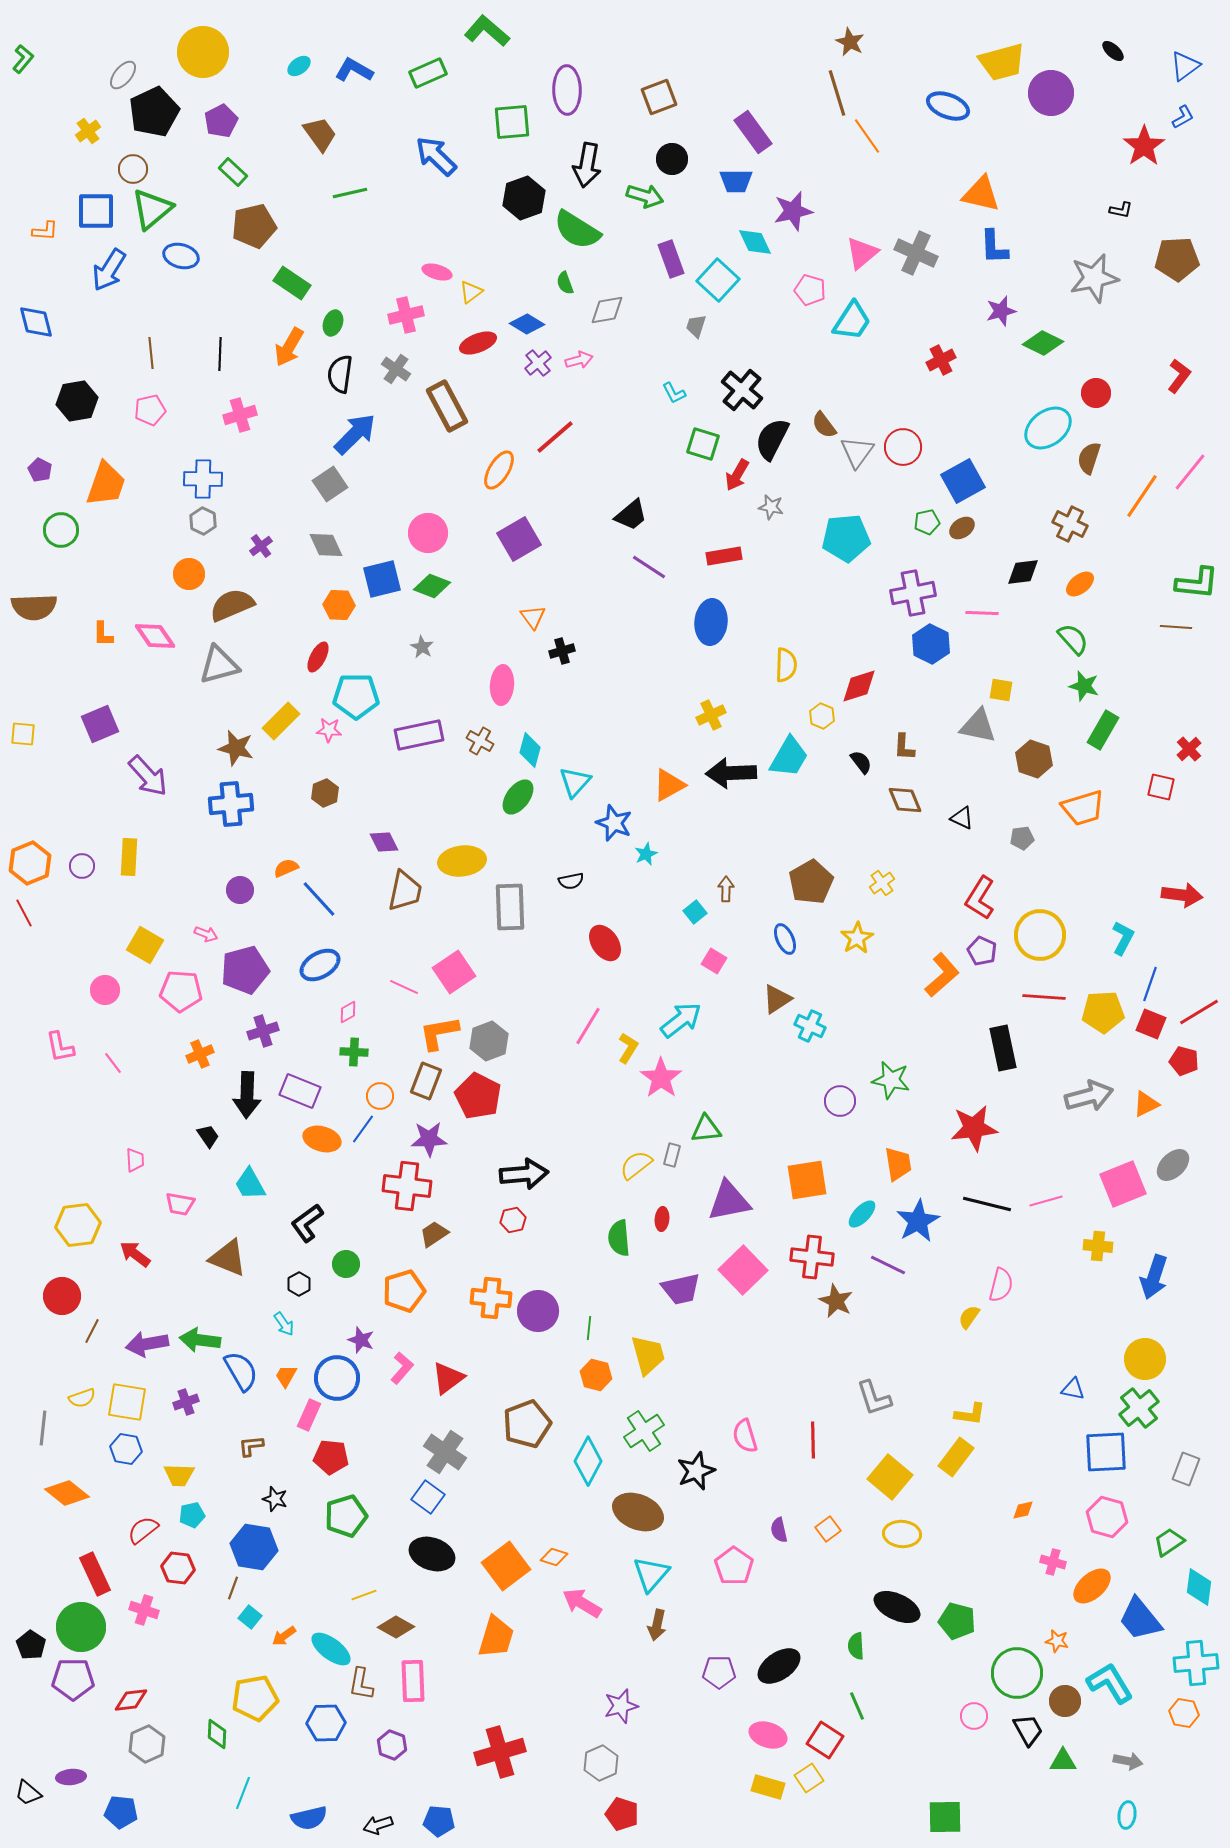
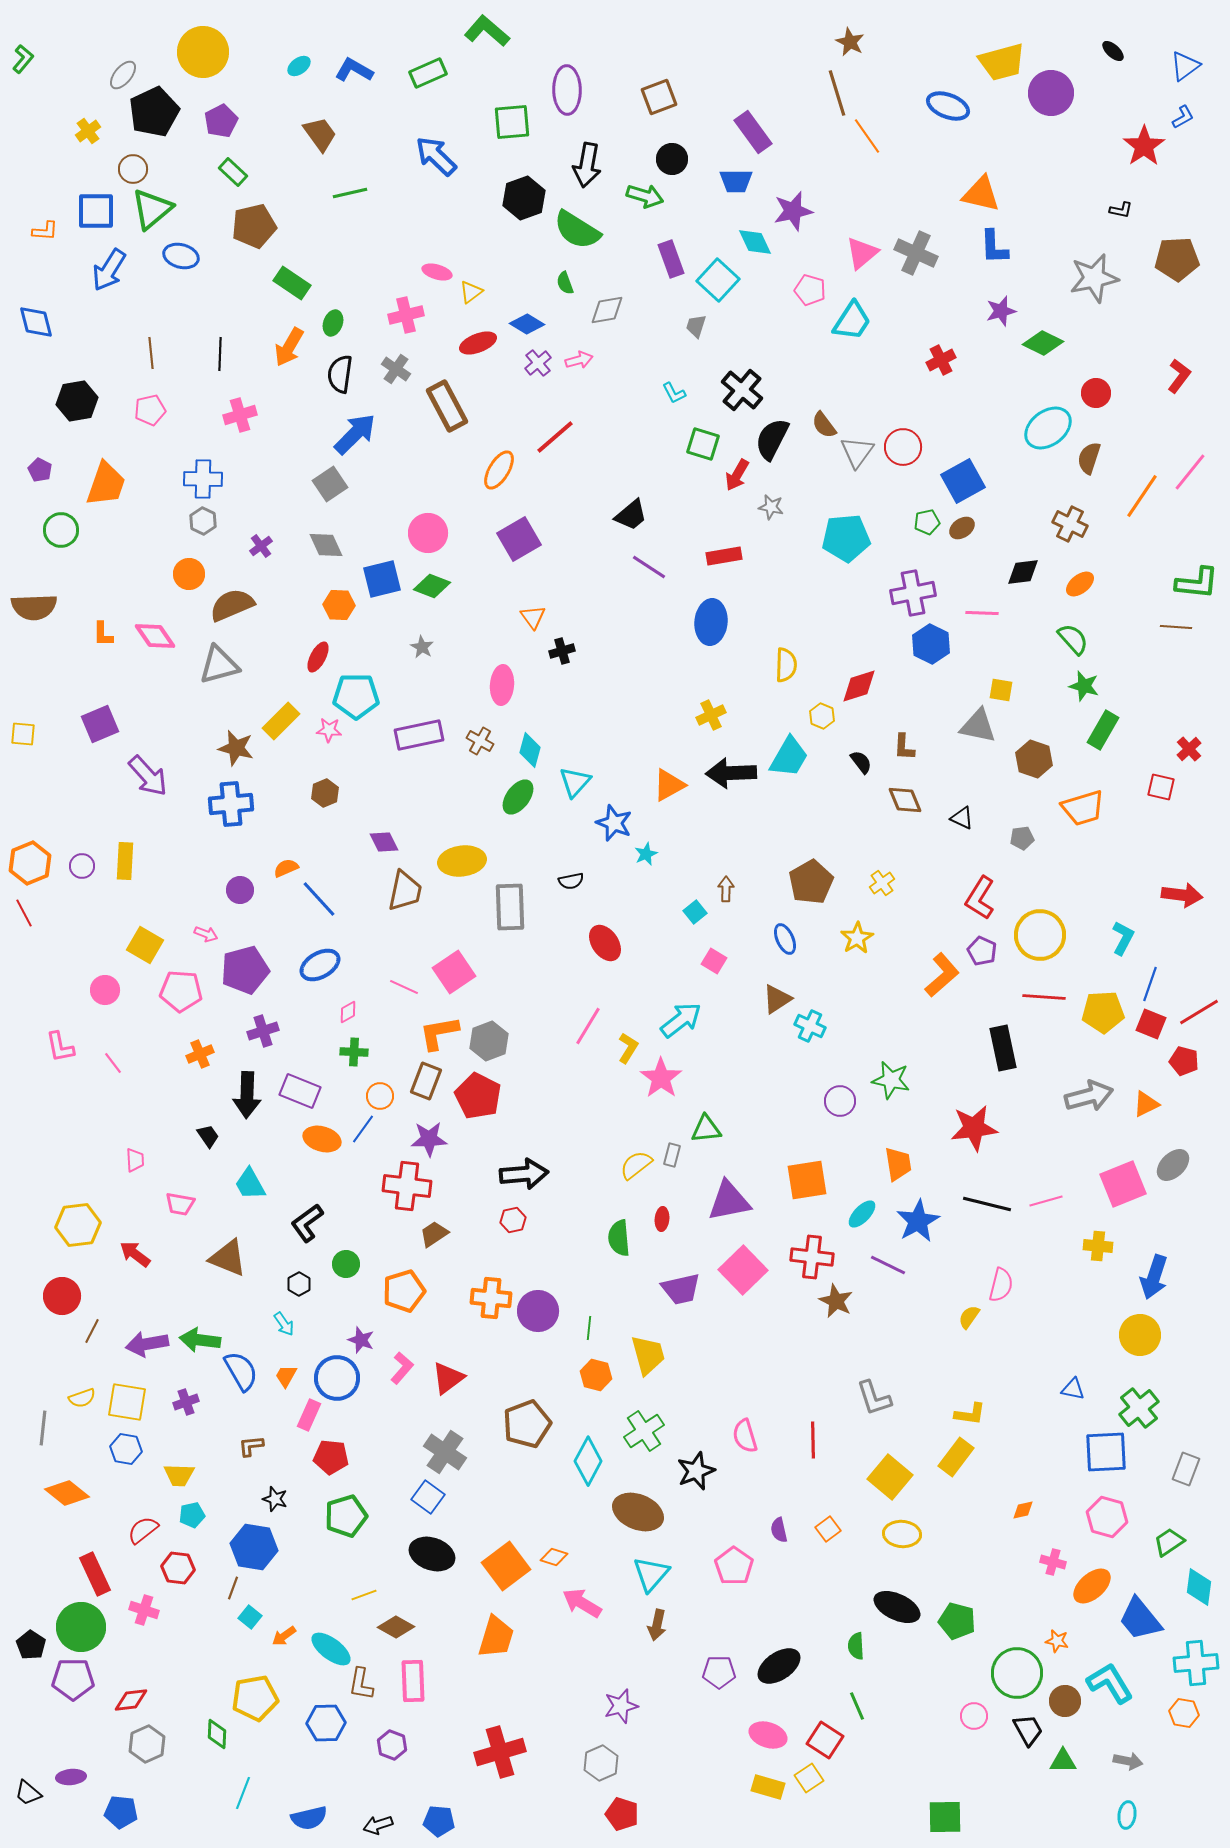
yellow rectangle at (129, 857): moved 4 px left, 4 px down
yellow circle at (1145, 1359): moved 5 px left, 24 px up
